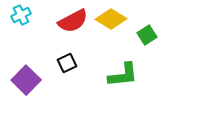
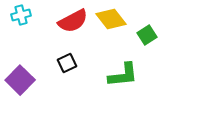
cyan cross: rotated 12 degrees clockwise
yellow diamond: rotated 20 degrees clockwise
purple square: moved 6 px left
